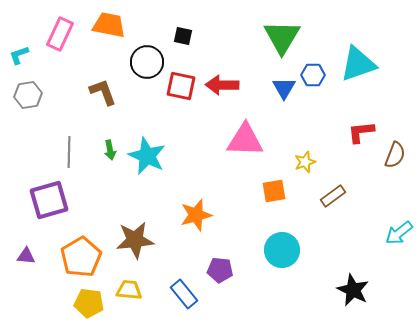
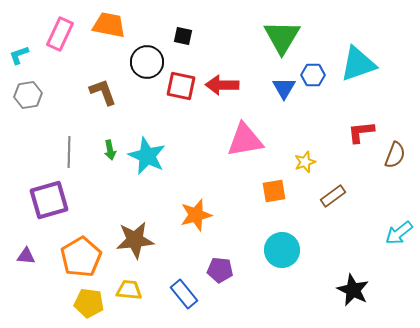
pink triangle: rotated 12 degrees counterclockwise
